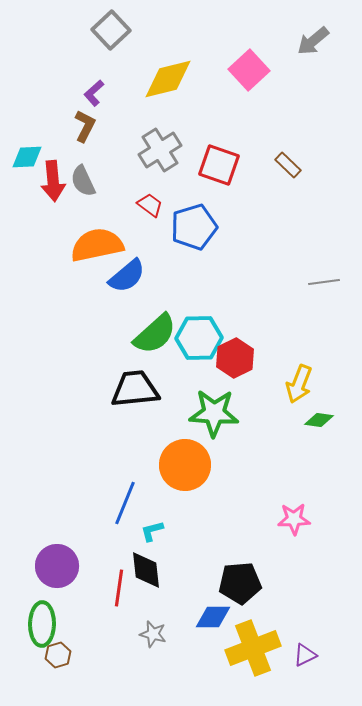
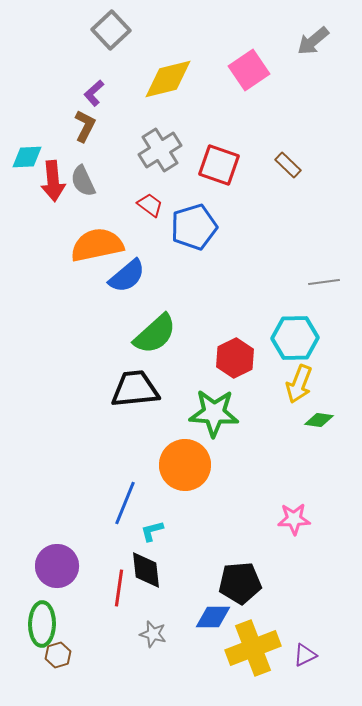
pink square: rotated 9 degrees clockwise
cyan hexagon: moved 96 px right
